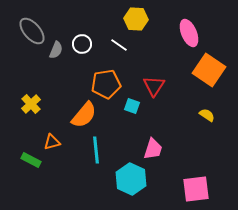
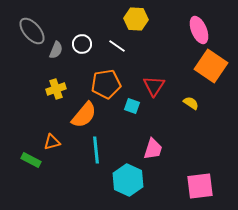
pink ellipse: moved 10 px right, 3 px up
white line: moved 2 px left, 1 px down
orange square: moved 2 px right, 4 px up
yellow cross: moved 25 px right, 15 px up; rotated 24 degrees clockwise
yellow semicircle: moved 16 px left, 12 px up
cyan hexagon: moved 3 px left, 1 px down
pink square: moved 4 px right, 3 px up
